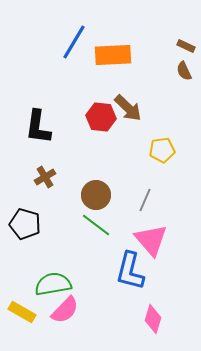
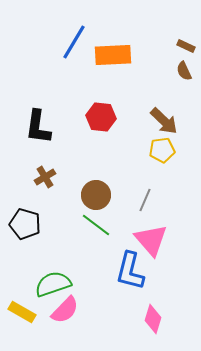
brown arrow: moved 36 px right, 13 px down
green semicircle: rotated 9 degrees counterclockwise
